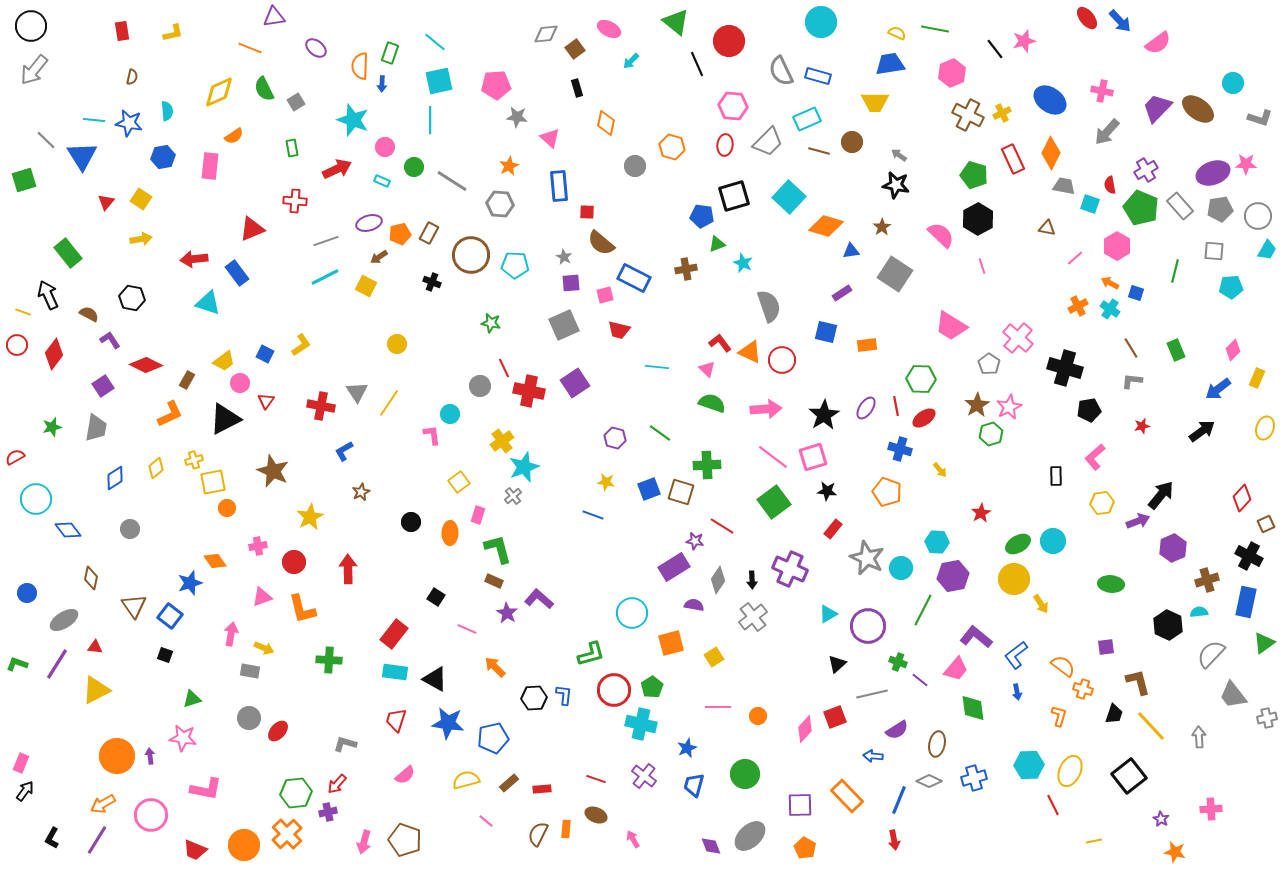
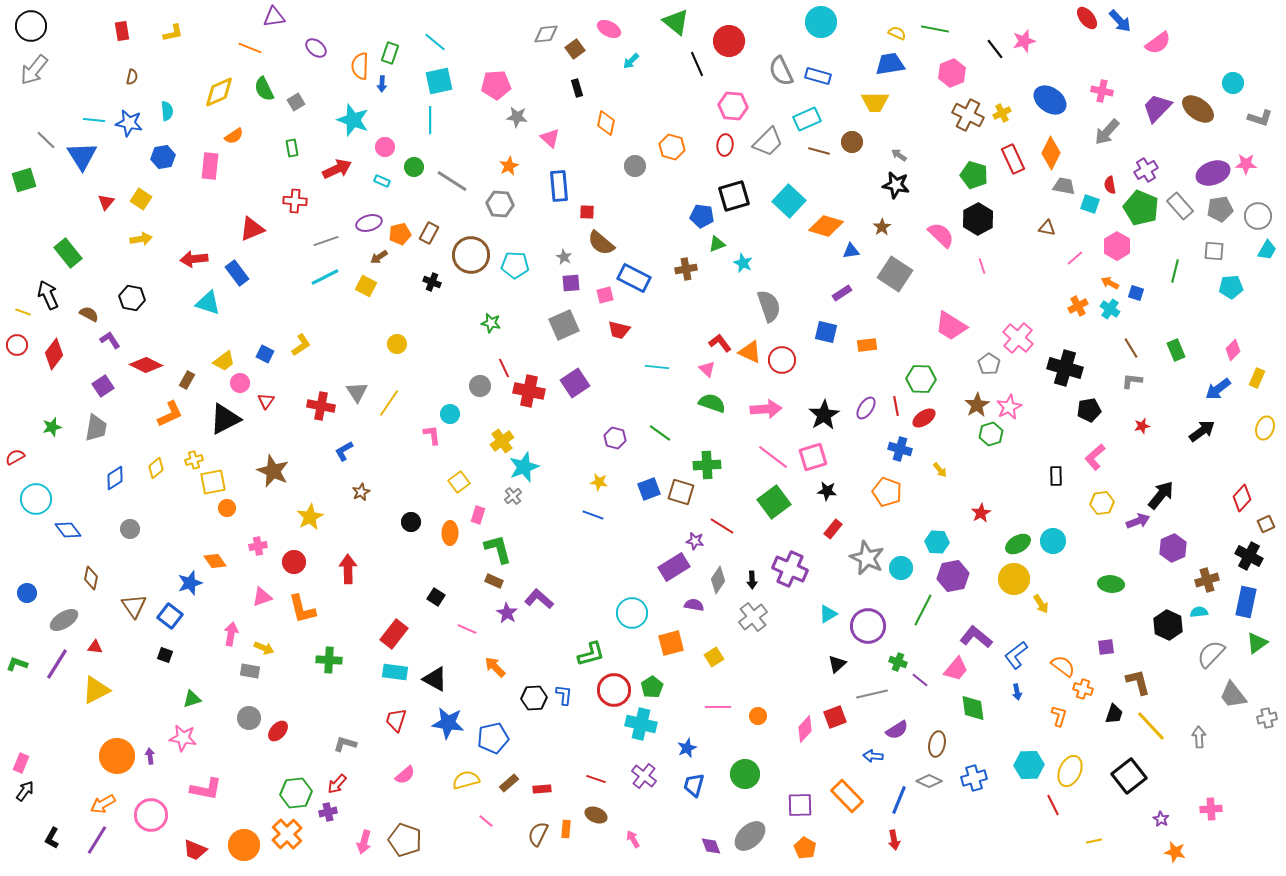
cyan square at (789, 197): moved 4 px down
yellow star at (606, 482): moved 7 px left
green triangle at (1264, 643): moved 7 px left
